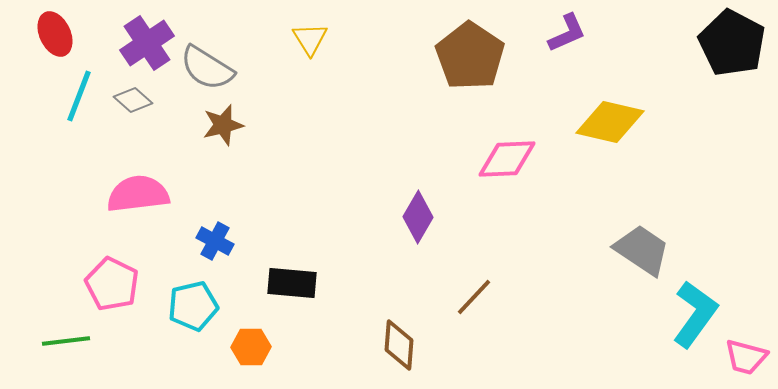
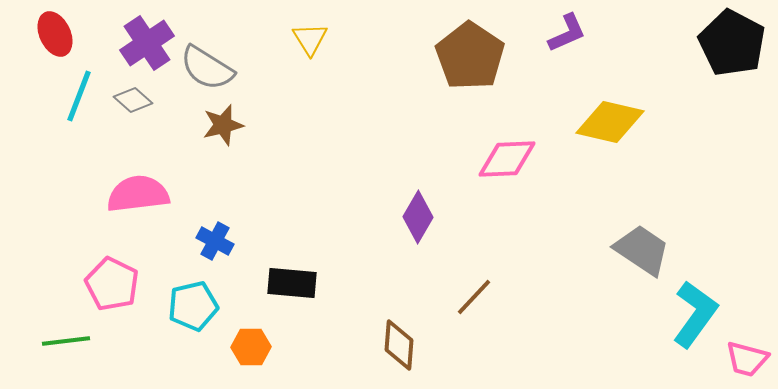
pink trapezoid: moved 1 px right, 2 px down
